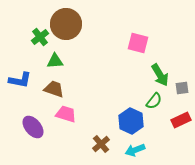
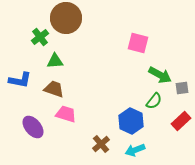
brown circle: moved 6 px up
green arrow: rotated 30 degrees counterclockwise
red rectangle: moved 1 px down; rotated 18 degrees counterclockwise
